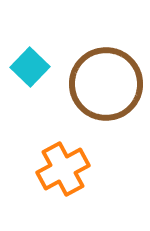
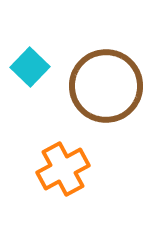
brown circle: moved 2 px down
